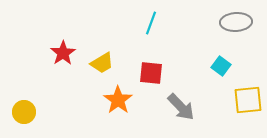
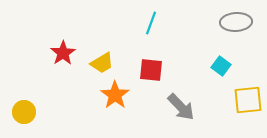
red square: moved 3 px up
orange star: moved 3 px left, 5 px up
